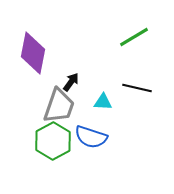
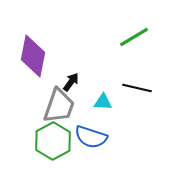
purple diamond: moved 3 px down
